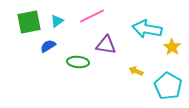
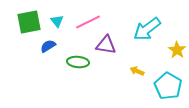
pink line: moved 4 px left, 6 px down
cyan triangle: rotated 32 degrees counterclockwise
cyan arrow: rotated 48 degrees counterclockwise
yellow star: moved 5 px right, 3 px down
yellow arrow: moved 1 px right
